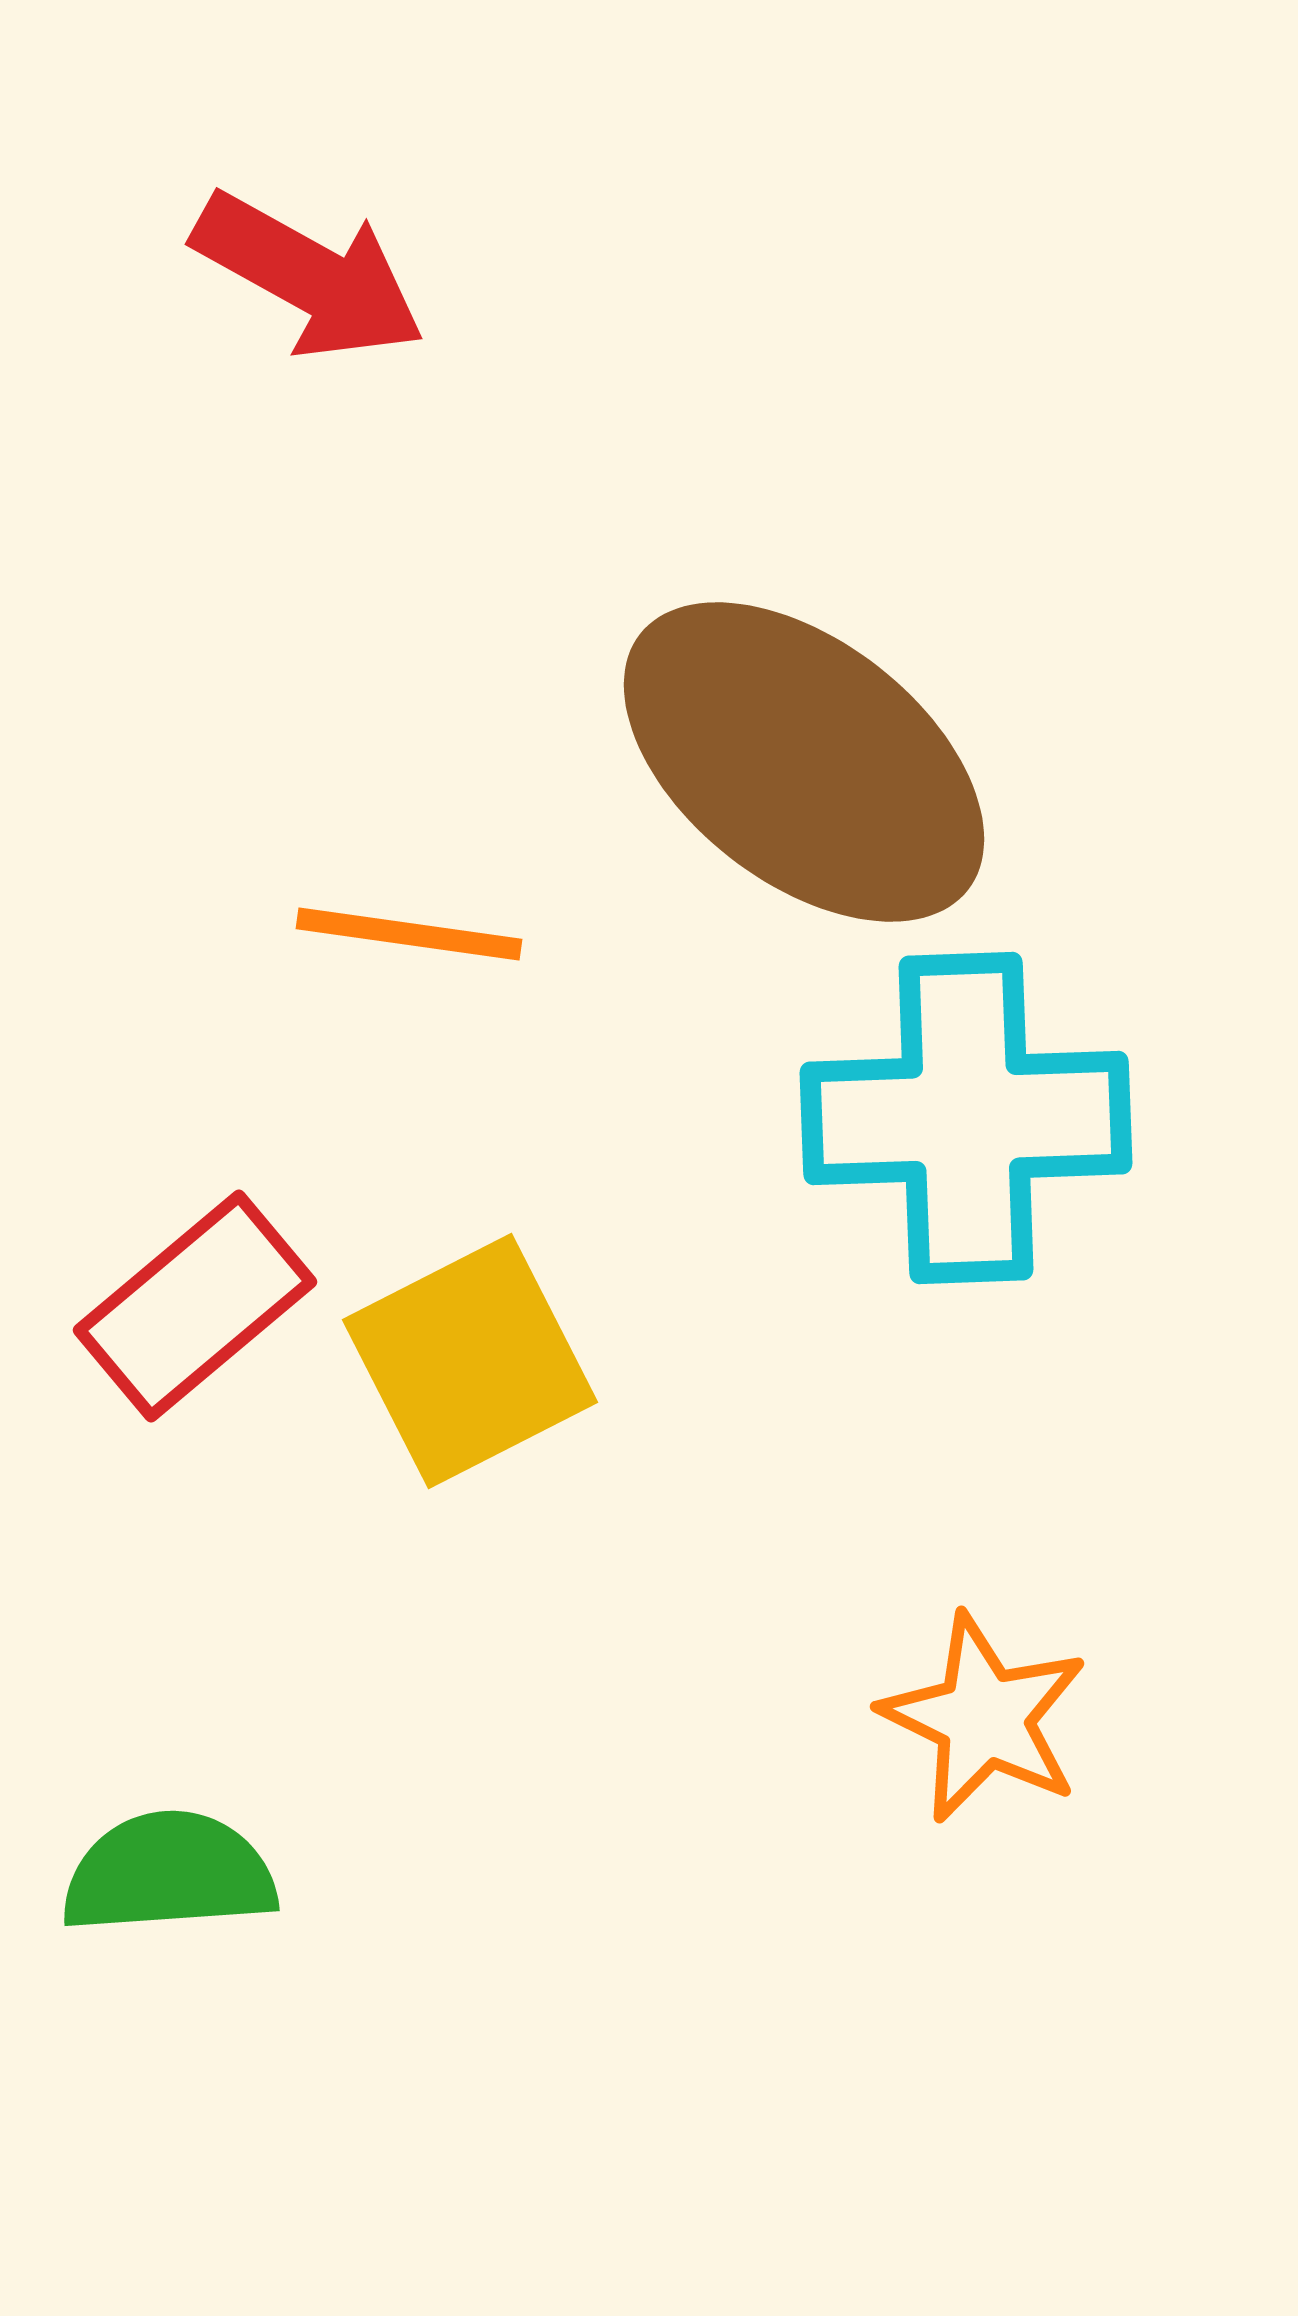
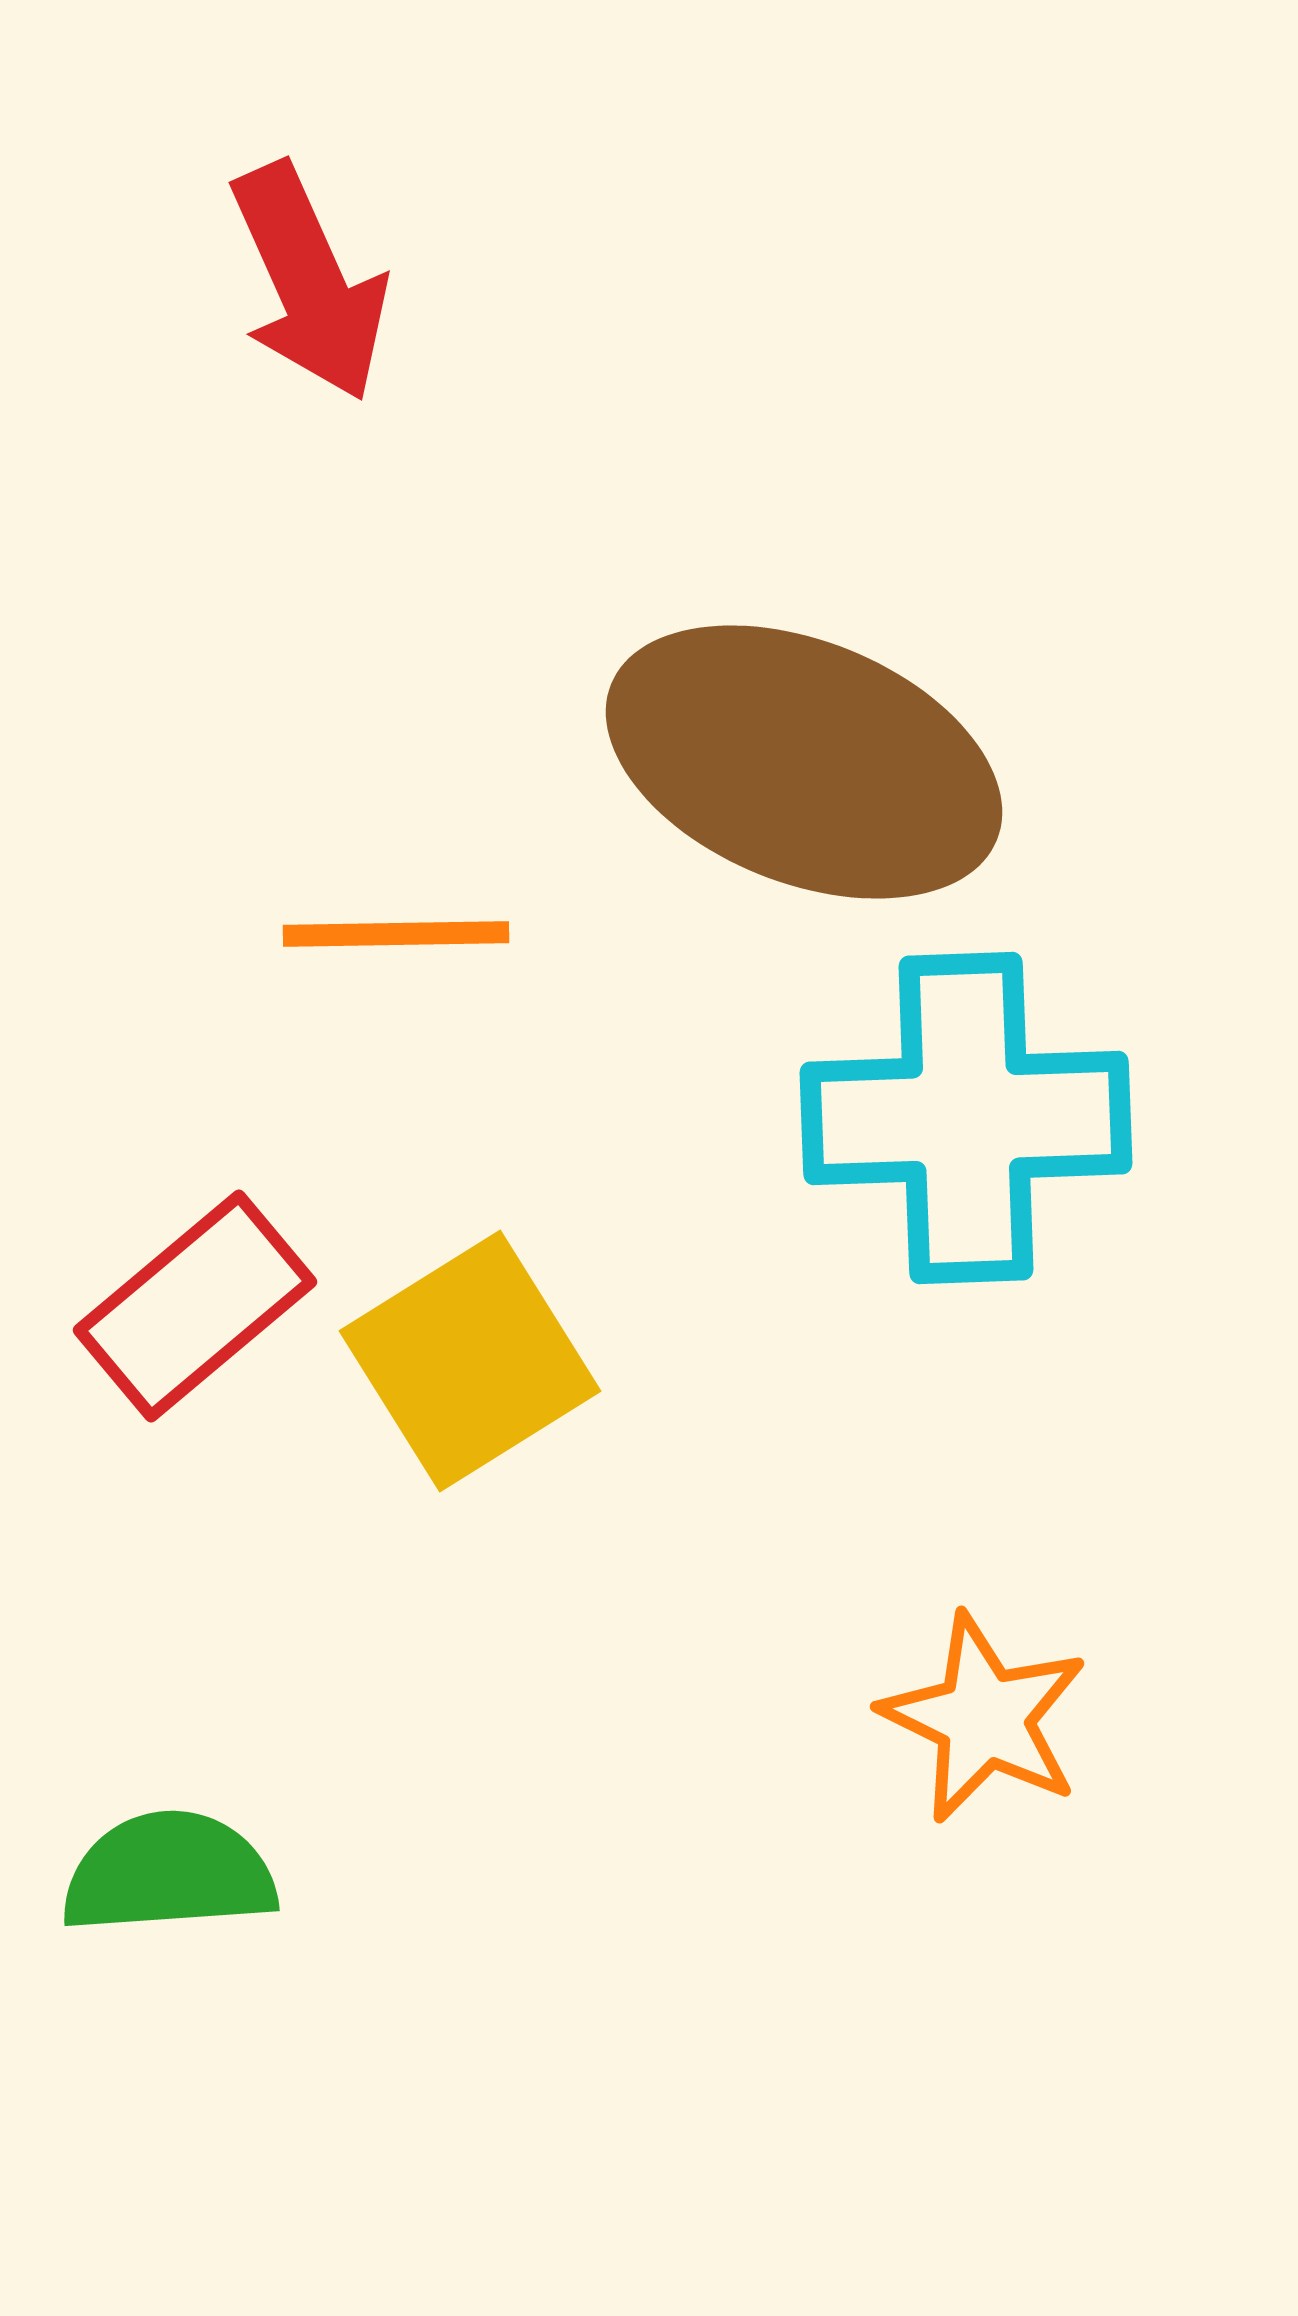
red arrow: moved 6 px down; rotated 37 degrees clockwise
brown ellipse: rotated 16 degrees counterclockwise
orange line: moved 13 px left; rotated 9 degrees counterclockwise
yellow square: rotated 5 degrees counterclockwise
